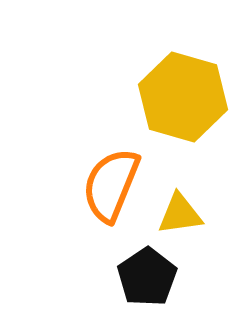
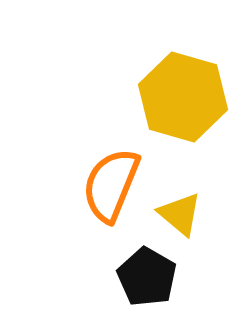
yellow triangle: rotated 48 degrees clockwise
black pentagon: rotated 8 degrees counterclockwise
